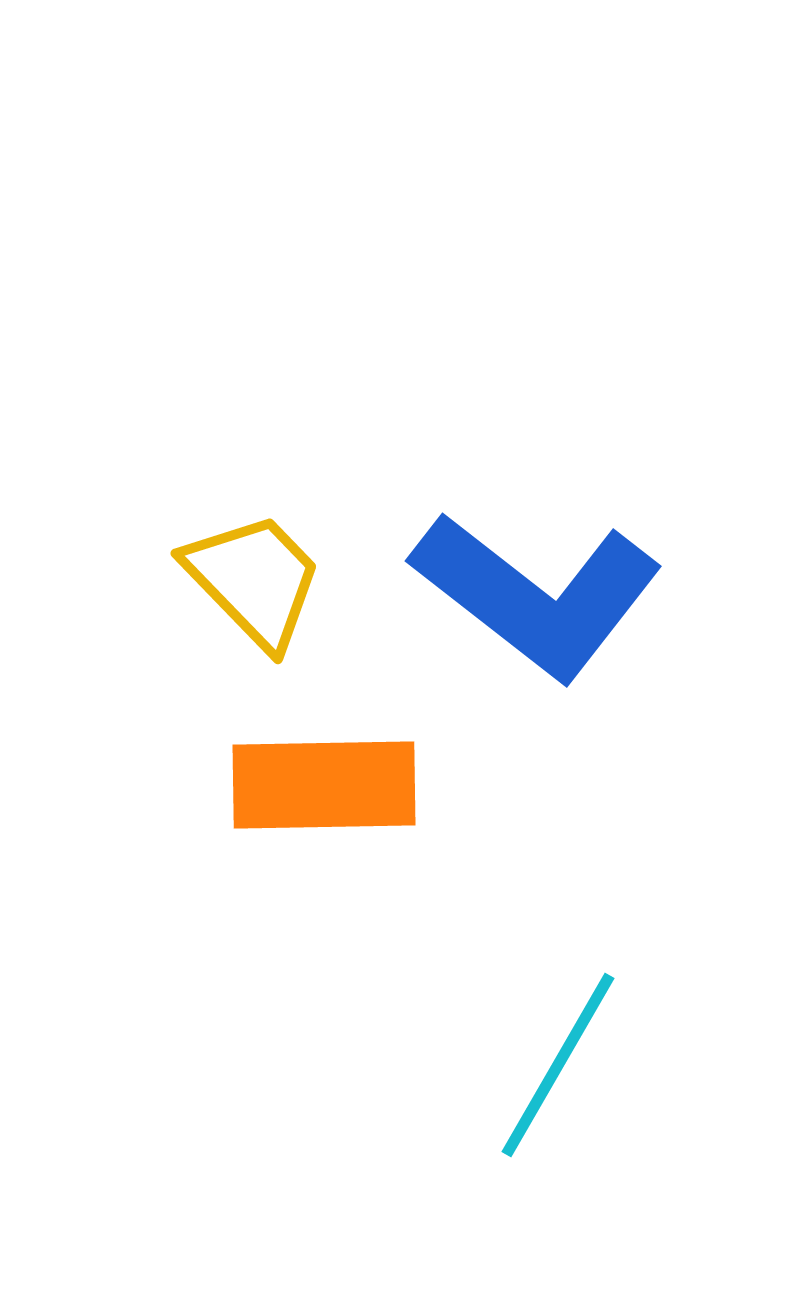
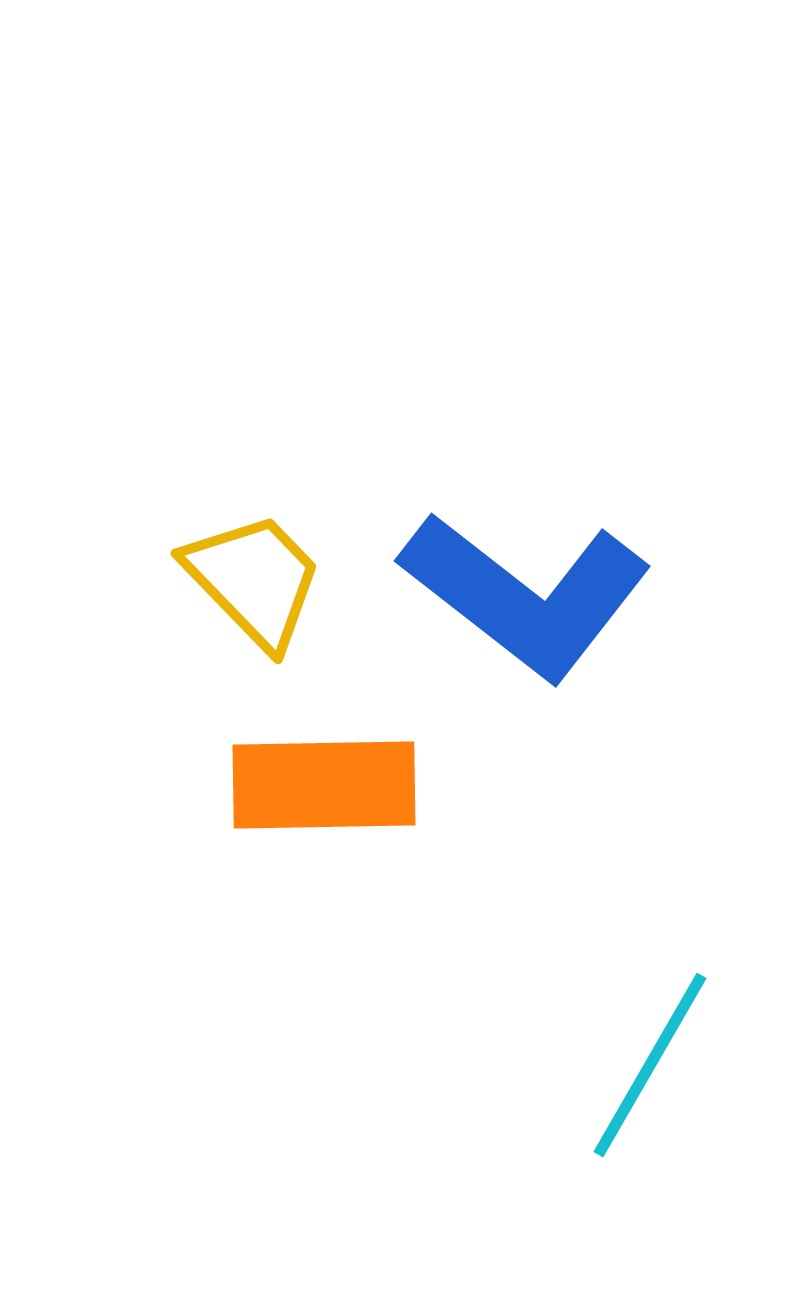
blue L-shape: moved 11 px left
cyan line: moved 92 px right
